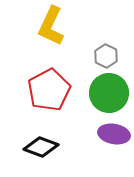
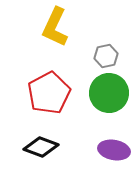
yellow L-shape: moved 4 px right, 1 px down
gray hexagon: rotated 20 degrees clockwise
red pentagon: moved 3 px down
purple ellipse: moved 16 px down
